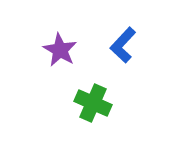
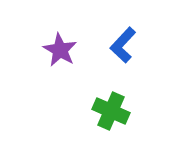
green cross: moved 18 px right, 8 px down
